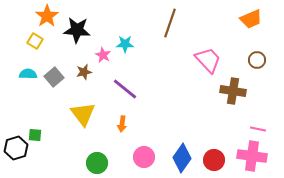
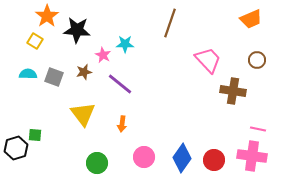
gray square: rotated 30 degrees counterclockwise
purple line: moved 5 px left, 5 px up
